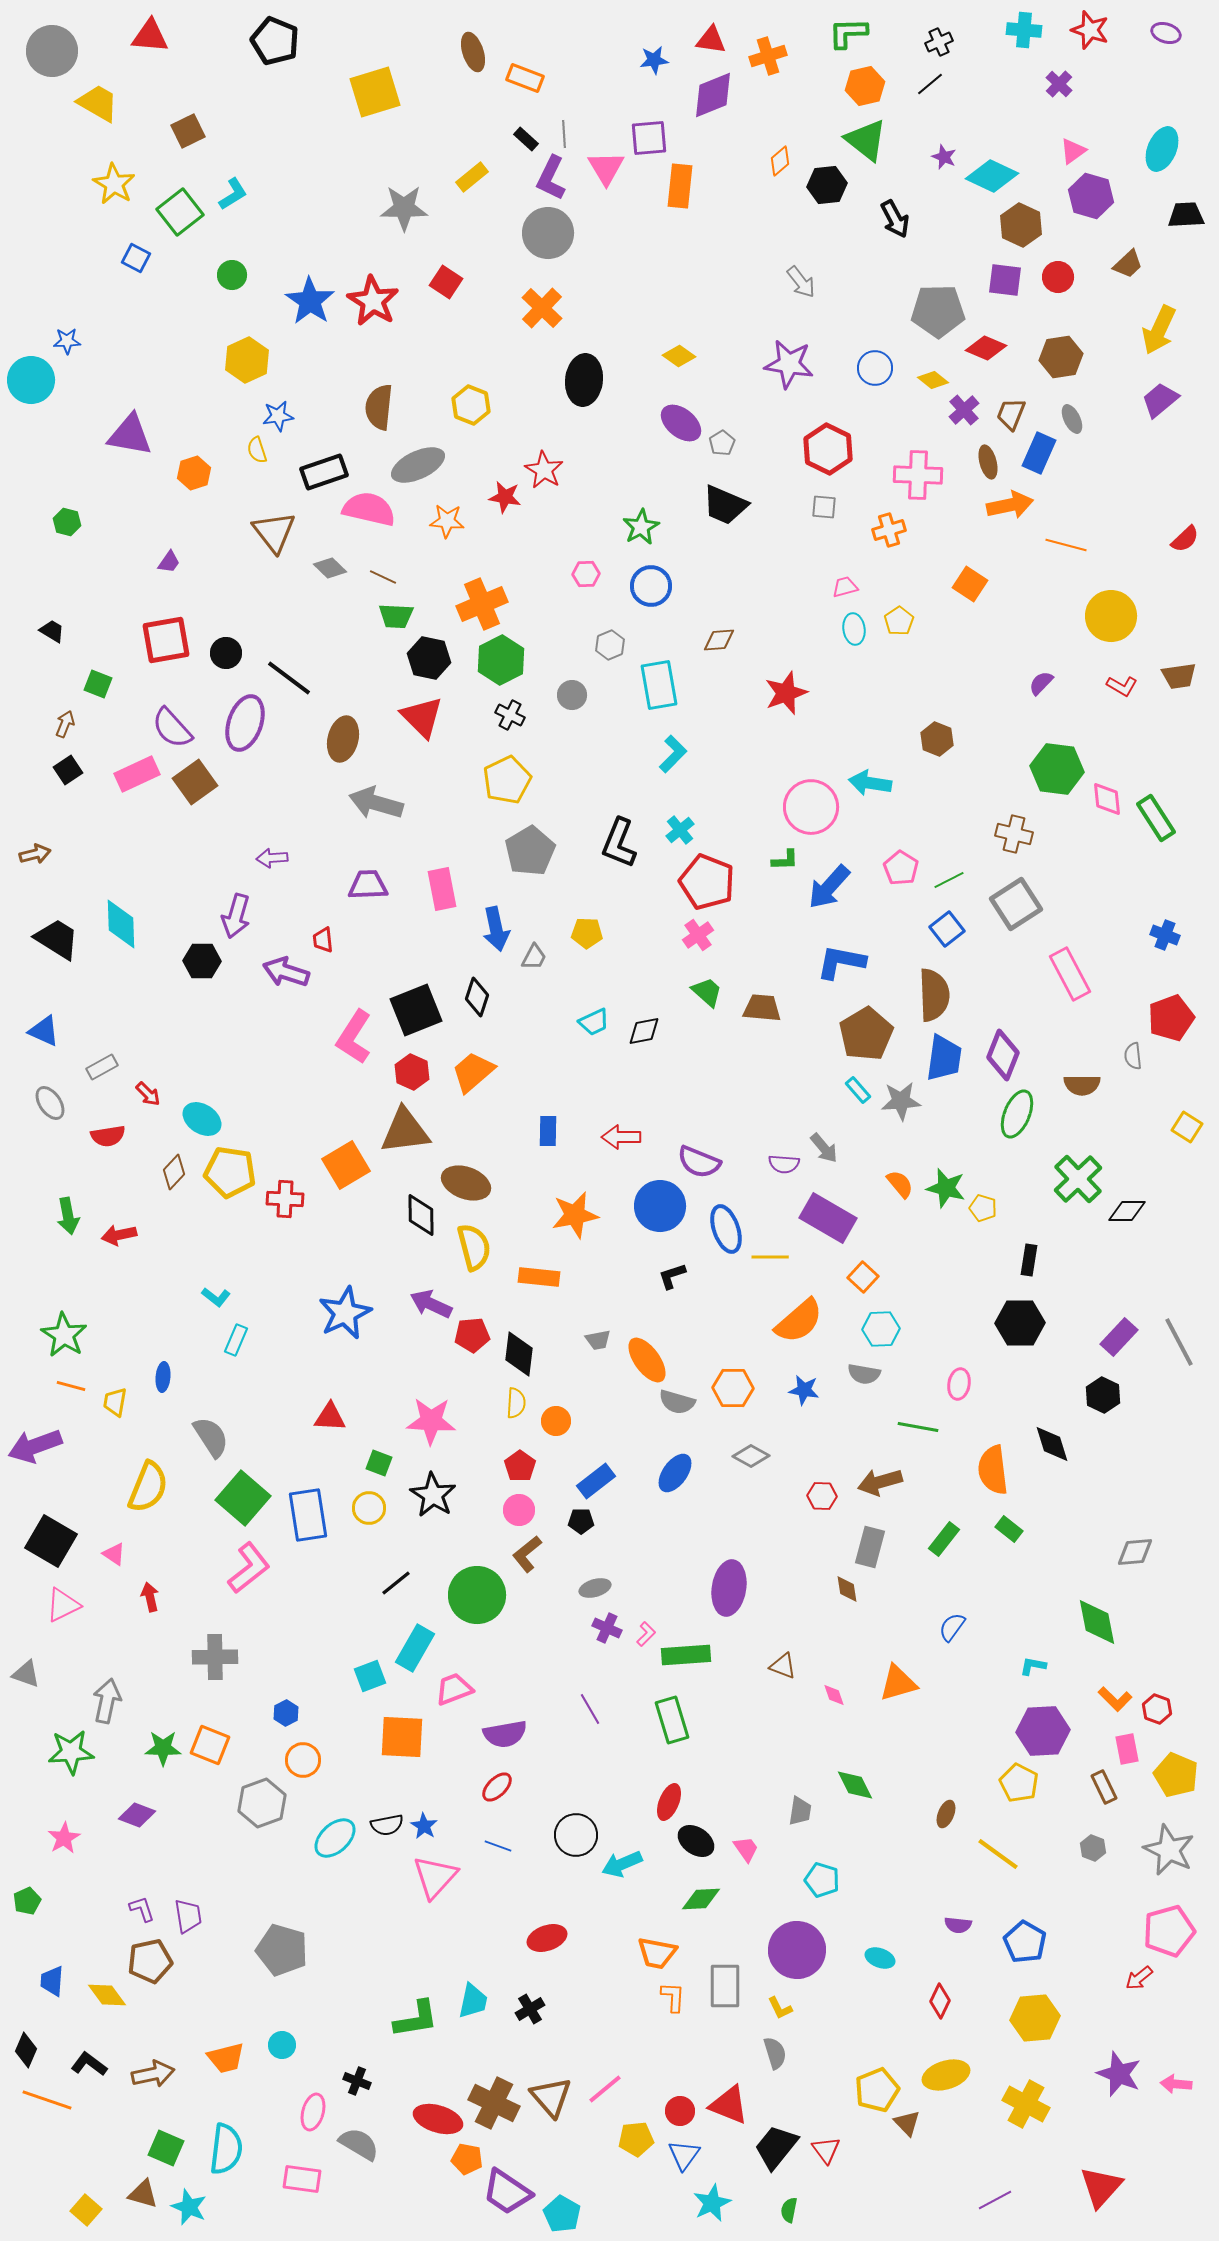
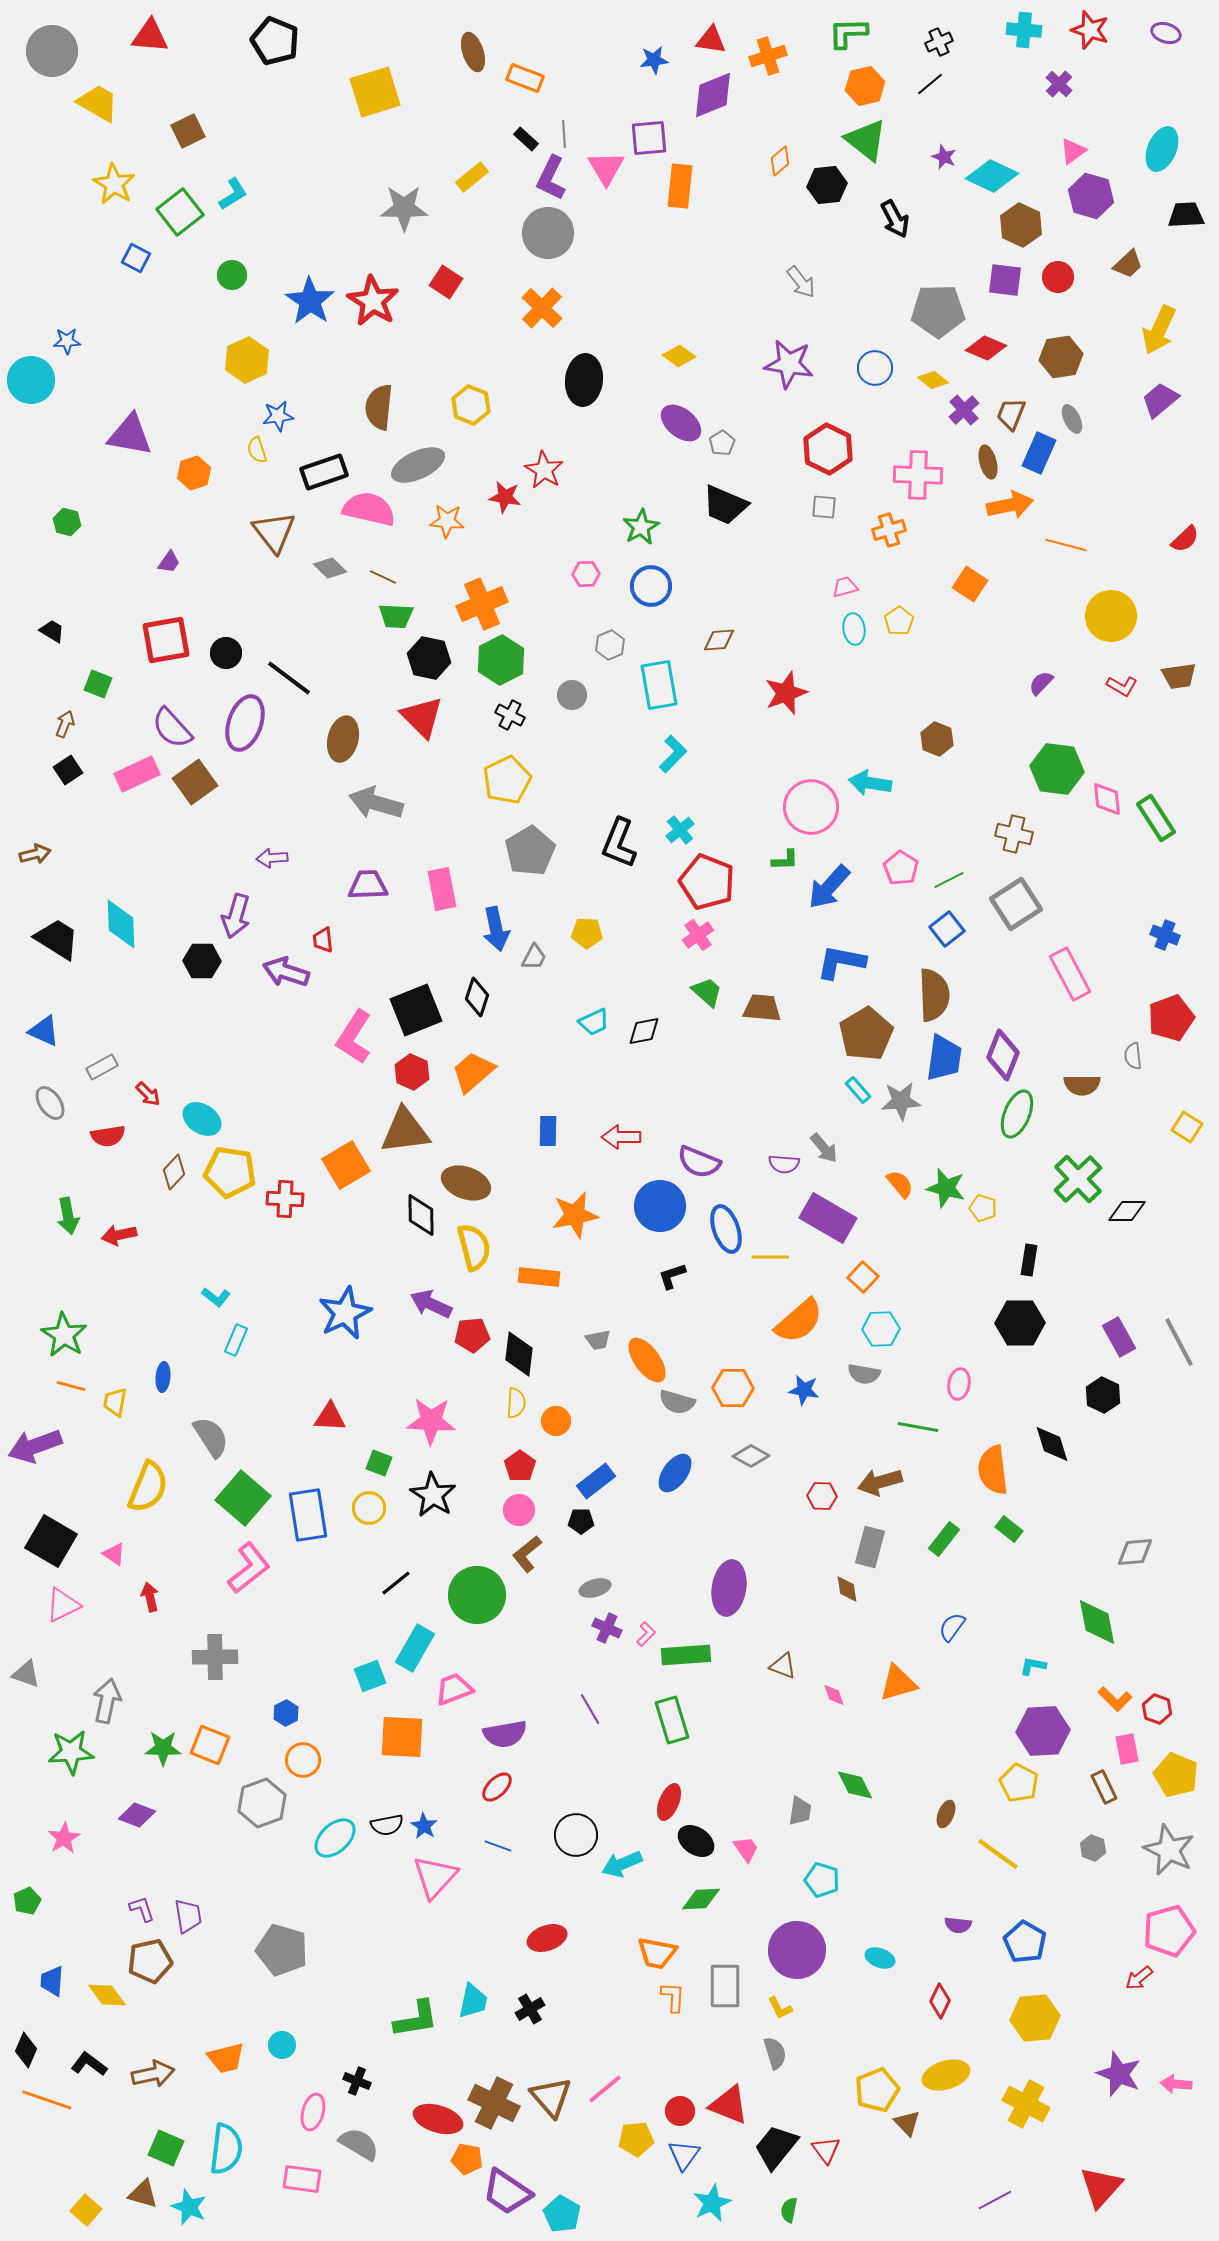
purple rectangle at (1119, 1337): rotated 72 degrees counterclockwise
